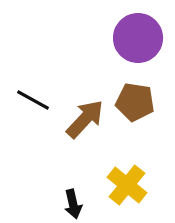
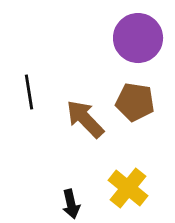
black line: moved 4 px left, 8 px up; rotated 52 degrees clockwise
brown arrow: rotated 87 degrees counterclockwise
yellow cross: moved 1 px right, 3 px down
black arrow: moved 2 px left
